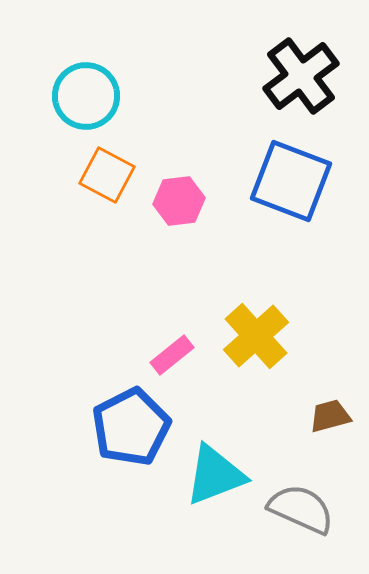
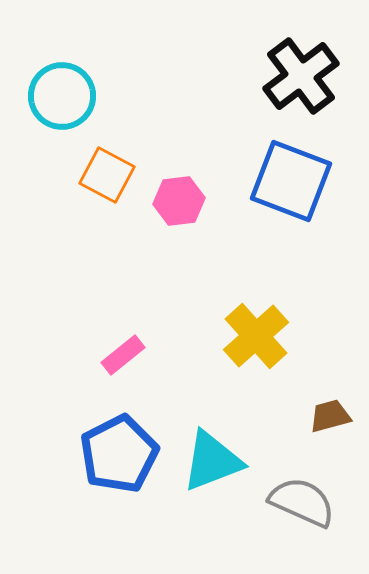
cyan circle: moved 24 px left
pink rectangle: moved 49 px left
blue pentagon: moved 12 px left, 27 px down
cyan triangle: moved 3 px left, 14 px up
gray semicircle: moved 1 px right, 7 px up
